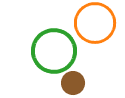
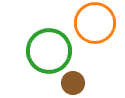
green circle: moved 5 px left
